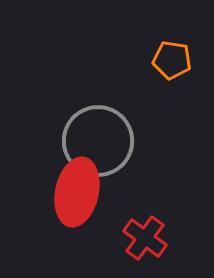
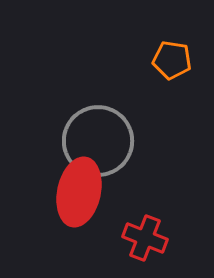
red ellipse: moved 2 px right
red cross: rotated 15 degrees counterclockwise
